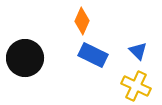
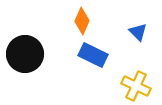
blue triangle: moved 19 px up
black circle: moved 4 px up
